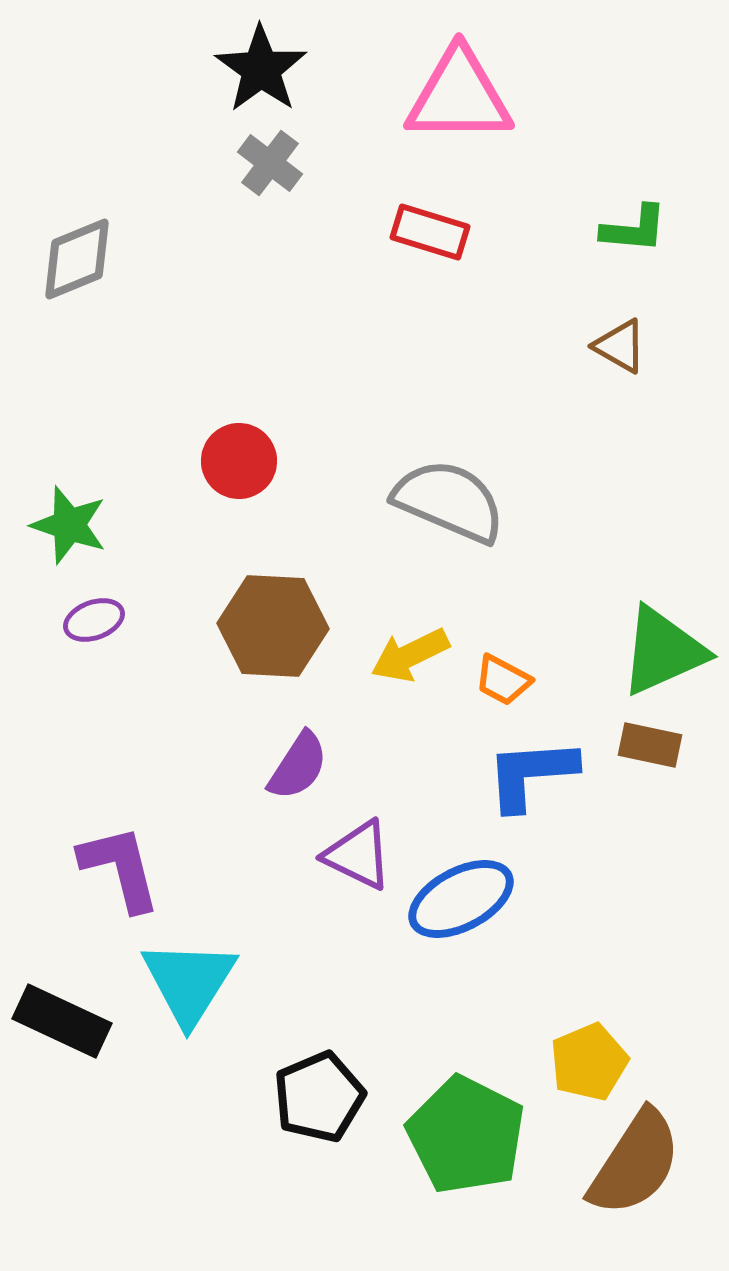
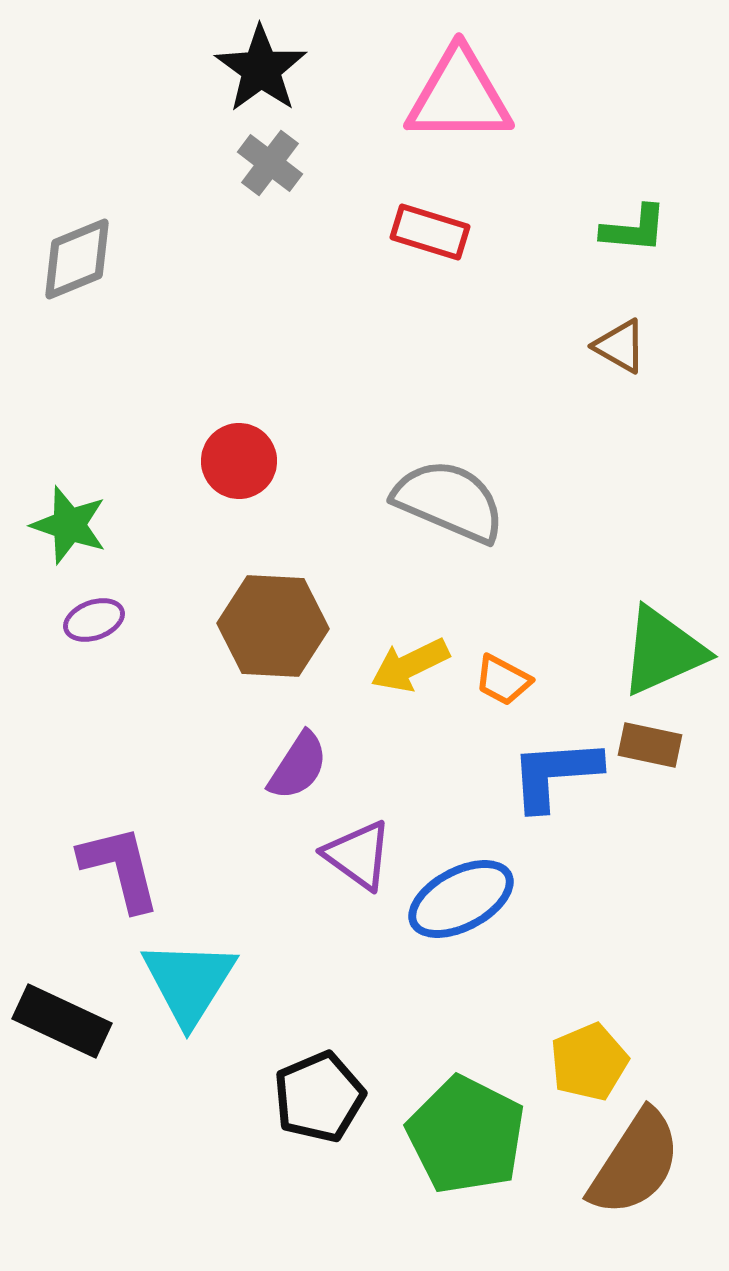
yellow arrow: moved 10 px down
blue L-shape: moved 24 px right
purple triangle: rotated 10 degrees clockwise
